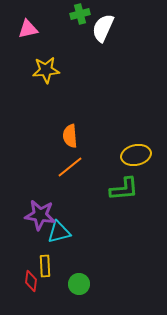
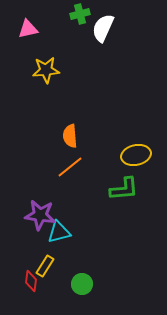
yellow rectangle: rotated 35 degrees clockwise
green circle: moved 3 px right
